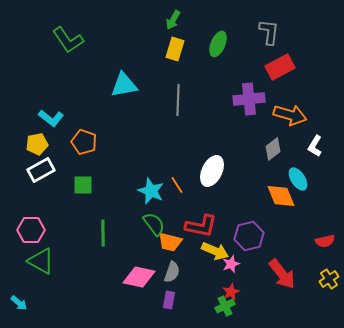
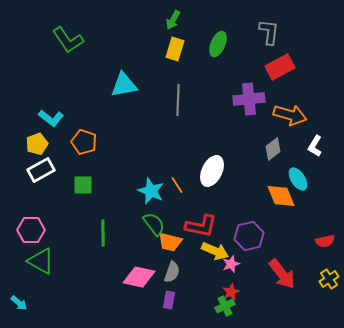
yellow pentagon: rotated 10 degrees counterclockwise
